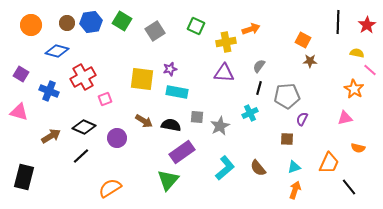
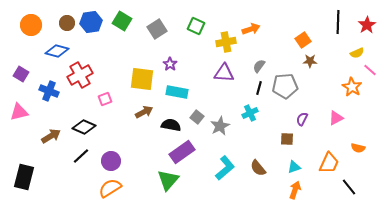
gray square at (155, 31): moved 2 px right, 2 px up
orange square at (303, 40): rotated 28 degrees clockwise
yellow semicircle at (357, 53): rotated 144 degrees clockwise
purple star at (170, 69): moved 5 px up; rotated 24 degrees counterclockwise
red cross at (83, 77): moved 3 px left, 2 px up
orange star at (354, 89): moved 2 px left, 2 px up
gray pentagon at (287, 96): moved 2 px left, 10 px up
pink triangle at (19, 112): rotated 30 degrees counterclockwise
gray square at (197, 117): rotated 32 degrees clockwise
pink triangle at (345, 118): moved 9 px left; rotated 14 degrees counterclockwise
brown arrow at (144, 121): moved 9 px up; rotated 60 degrees counterclockwise
purple circle at (117, 138): moved 6 px left, 23 px down
